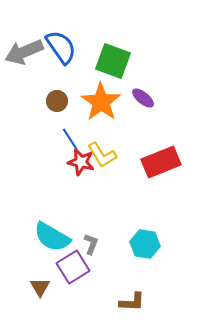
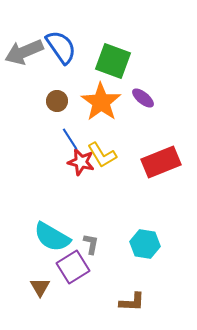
gray L-shape: rotated 10 degrees counterclockwise
